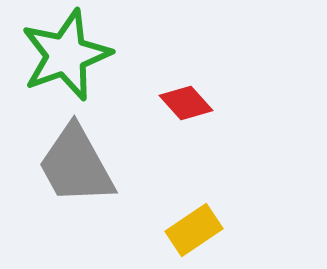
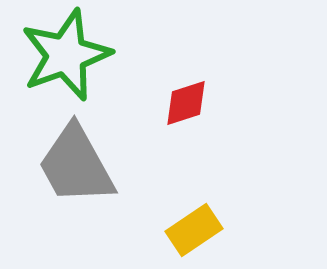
red diamond: rotated 66 degrees counterclockwise
